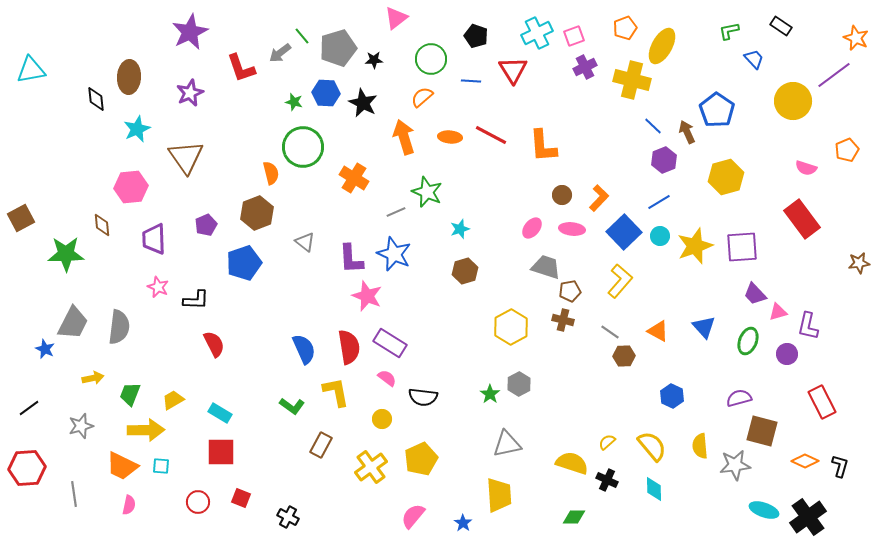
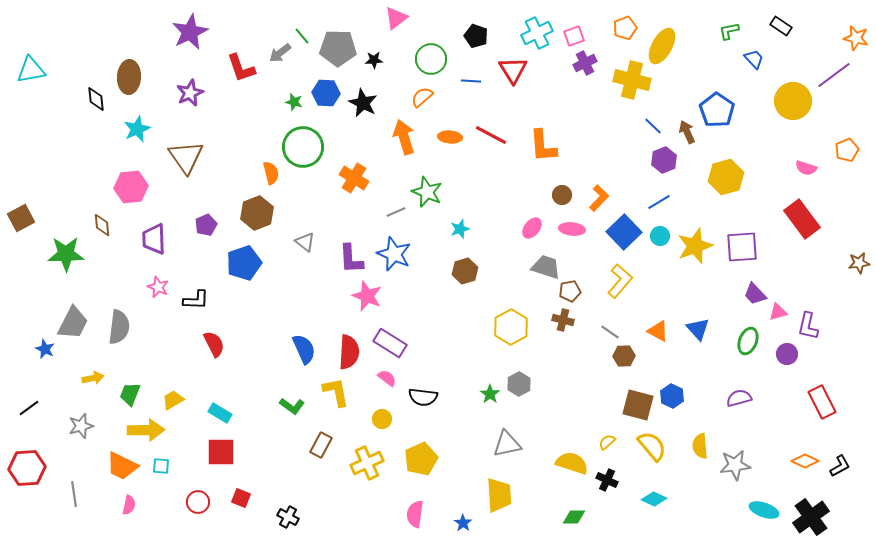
orange star at (856, 38): rotated 10 degrees counterclockwise
gray pentagon at (338, 48): rotated 18 degrees clockwise
purple cross at (585, 67): moved 4 px up
blue triangle at (704, 327): moved 6 px left, 2 px down
red semicircle at (349, 347): moved 5 px down; rotated 12 degrees clockwise
brown square at (762, 431): moved 124 px left, 26 px up
black L-shape at (840, 466): rotated 45 degrees clockwise
yellow cross at (371, 467): moved 4 px left, 4 px up; rotated 12 degrees clockwise
cyan diamond at (654, 489): moved 10 px down; rotated 65 degrees counterclockwise
pink semicircle at (413, 516): moved 2 px right, 2 px up; rotated 32 degrees counterclockwise
black cross at (808, 517): moved 3 px right
